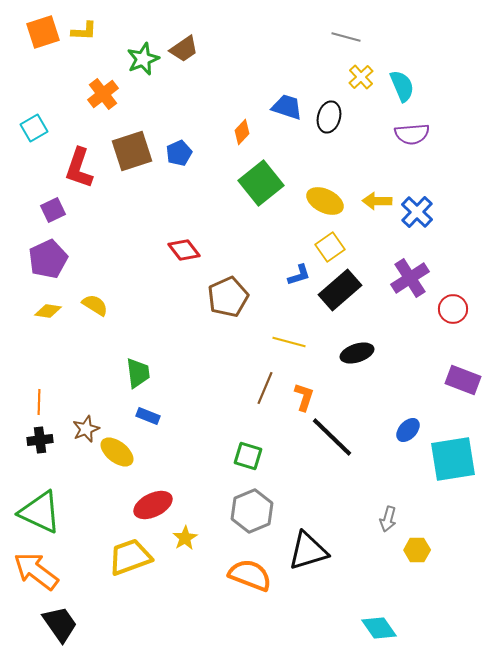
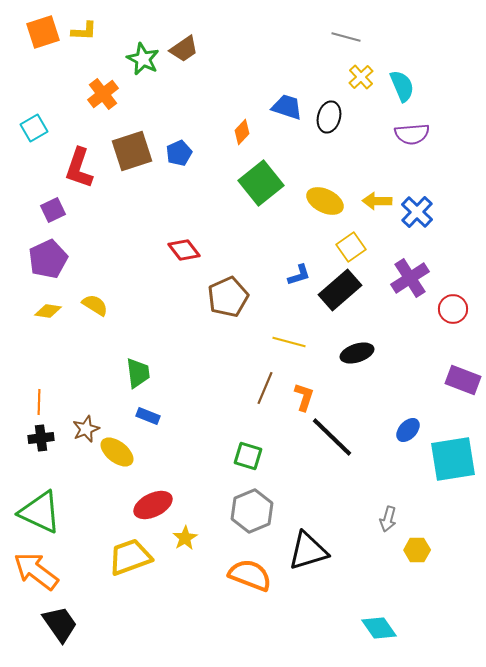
green star at (143, 59): rotated 24 degrees counterclockwise
yellow square at (330, 247): moved 21 px right
black cross at (40, 440): moved 1 px right, 2 px up
